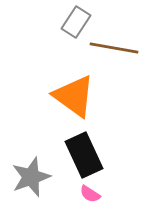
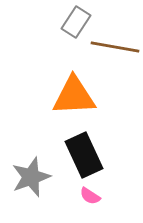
brown line: moved 1 px right, 1 px up
orange triangle: rotated 39 degrees counterclockwise
pink semicircle: moved 2 px down
